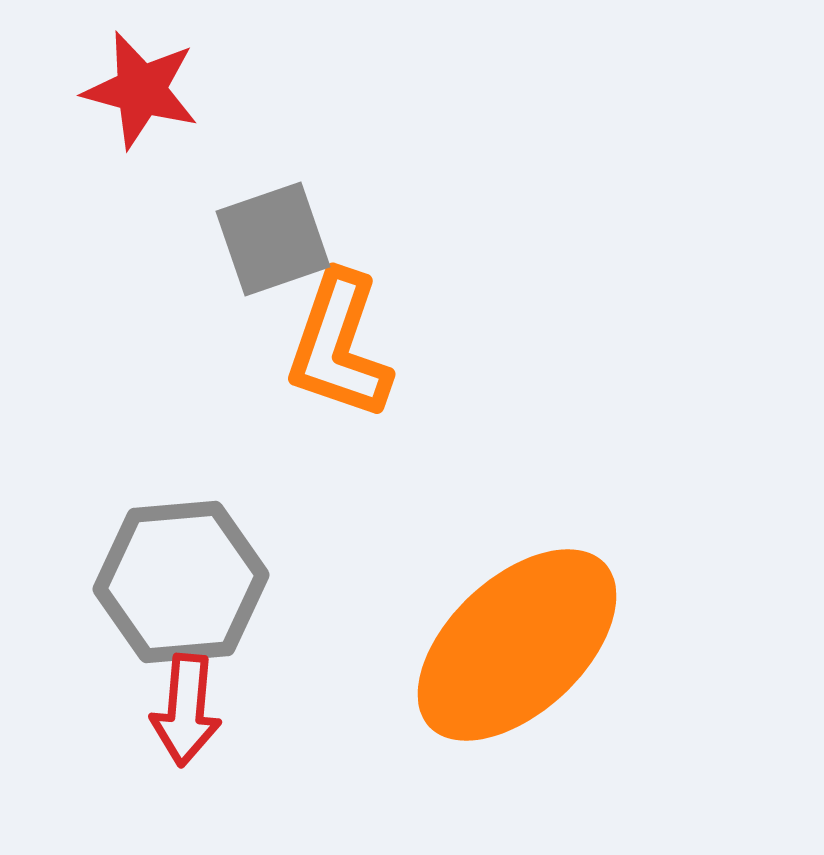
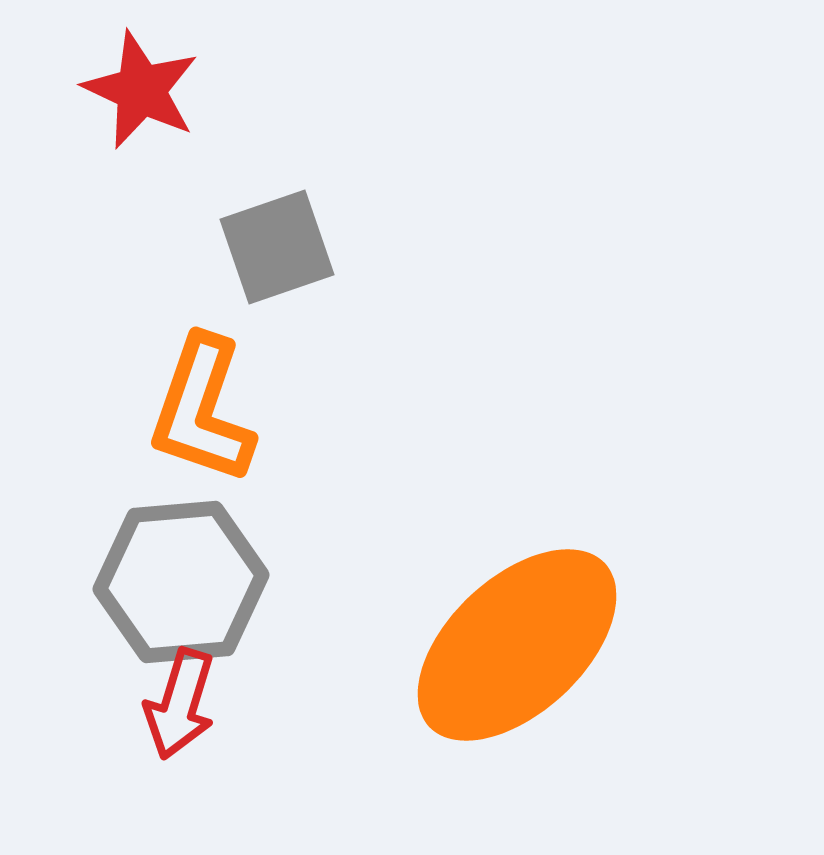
red star: rotated 10 degrees clockwise
gray square: moved 4 px right, 8 px down
orange L-shape: moved 137 px left, 64 px down
red arrow: moved 6 px left, 6 px up; rotated 12 degrees clockwise
